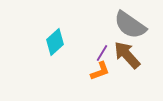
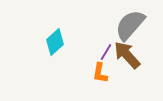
gray semicircle: rotated 96 degrees clockwise
purple line: moved 4 px right, 1 px up
orange L-shape: moved 2 px down; rotated 120 degrees clockwise
